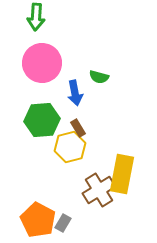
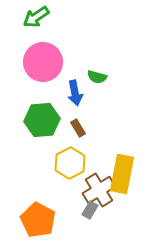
green arrow: rotated 52 degrees clockwise
pink circle: moved 1 px right, 1 px up
green semicircle: moved 2 px left
yellow hexagon: moved 16 px down; rotated 12 degrees counterclockwise
gray rectangle: moved 27 px right, 13 px up
